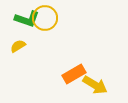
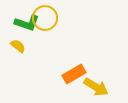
green L-shape: moved 4 px down
yellow semicircle: rotated 70 degrees clockwise
yellow arrow: moved 1 px right, 2 px down
